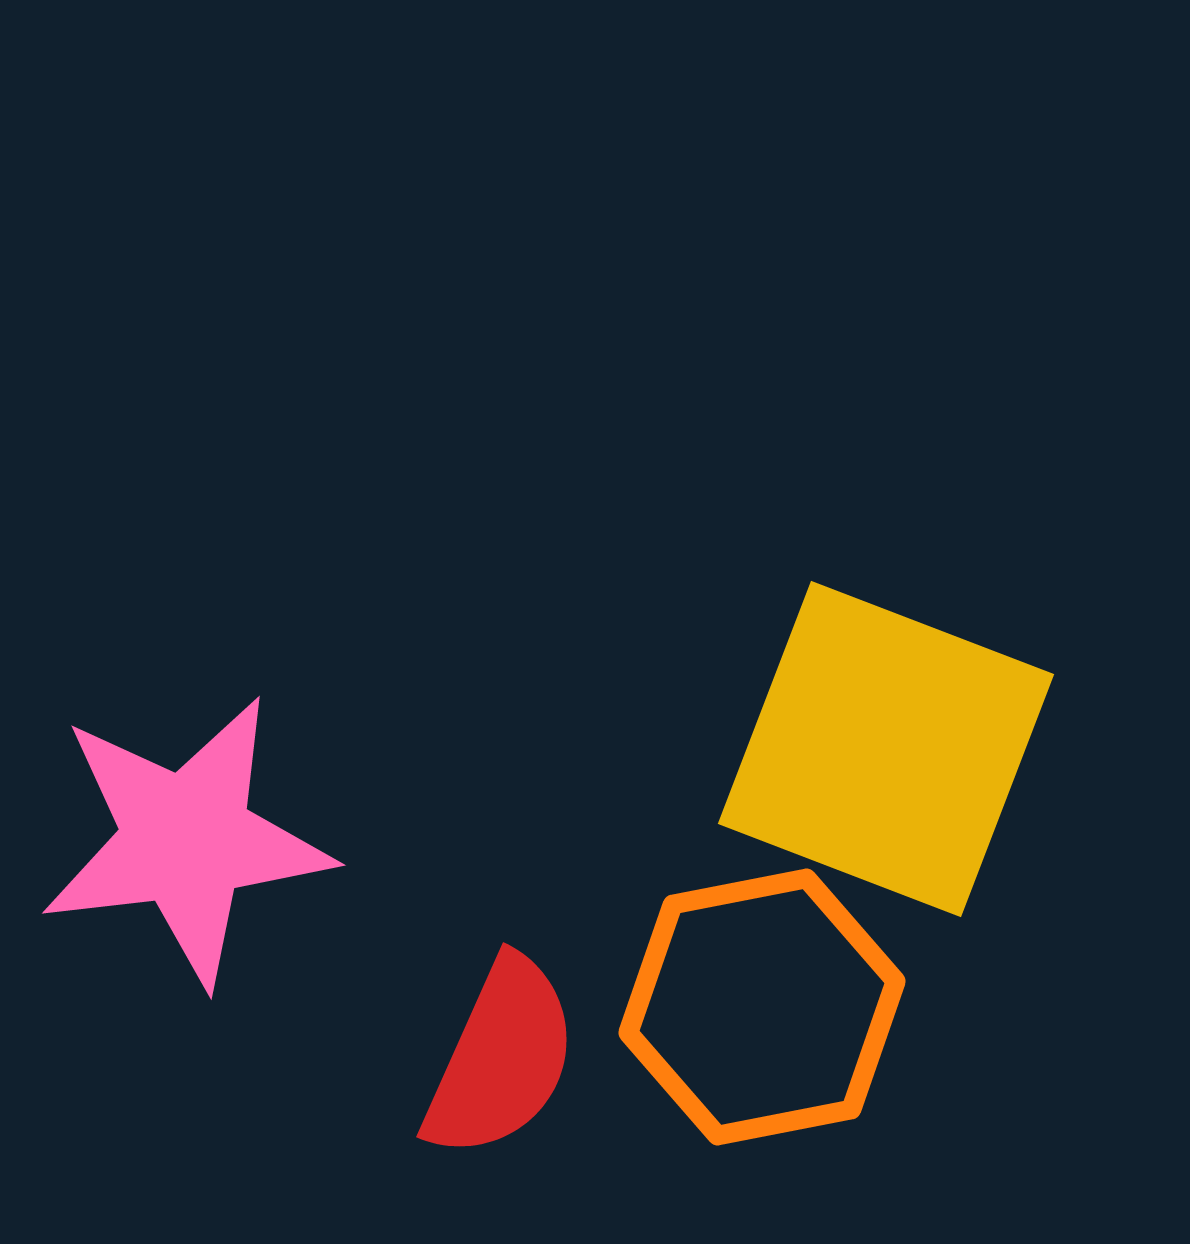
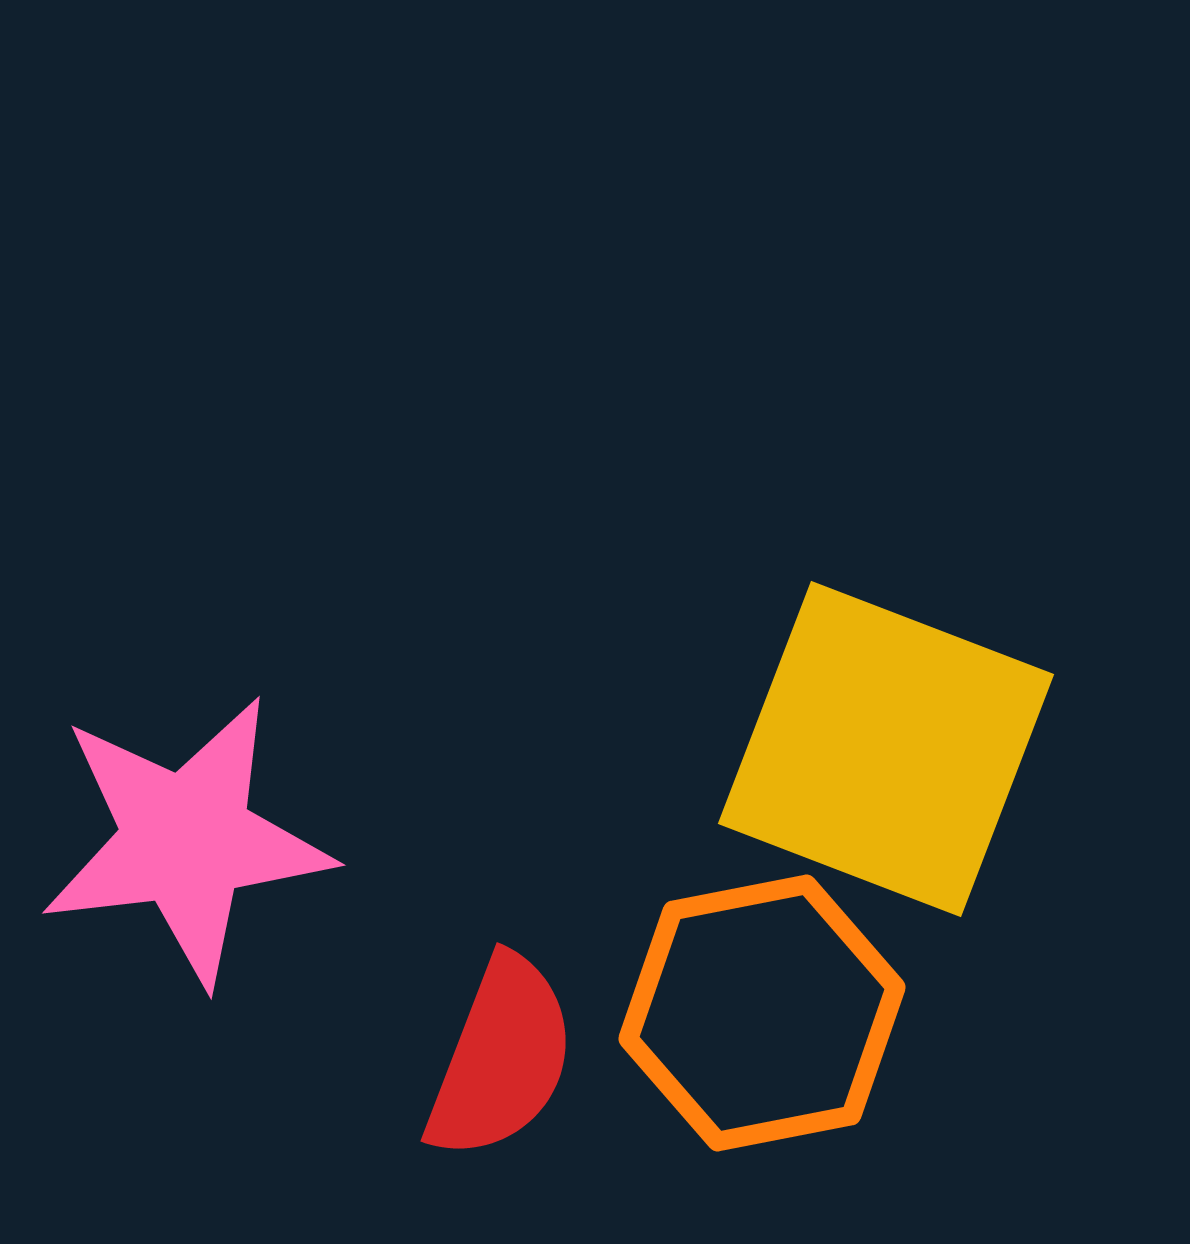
orange hexagon: moved 6 px down
red semicircle: rotated 3 degrees counterclockwise
